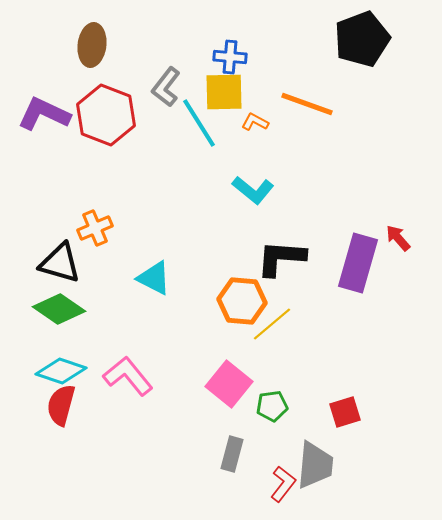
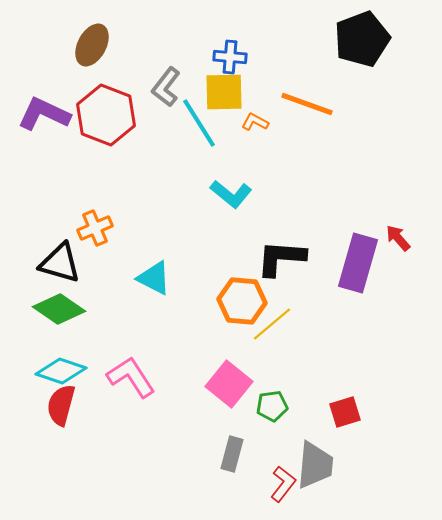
brown ellipse: rotated 21 degrees clockwise
cyan L-shape: moved 22 px left, 4 px down
pink L-shape: moved 3 px right, 1 px down; rotated 6 degrees clockwise
